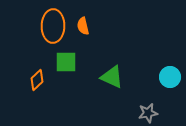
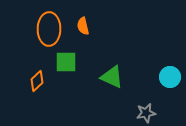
orange ellipse: moved 4 px left, 3 px down
orange diamond: moved 1 px down
gray star: moved 2 px left
